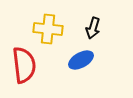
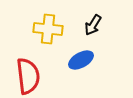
black arrow: moved 3 px up; rotated 15 degrees clockwise
red semicircle: moved 4 px right, 11 px down
